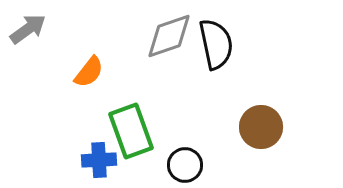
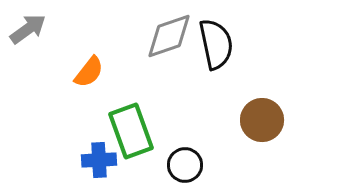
brown circle: moved 1 px right, 7 px up
